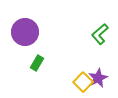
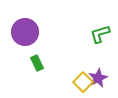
green L-shape: rotated 25 degrees clockwise
green rectangle: rotated 56 degrees counterclockwise
